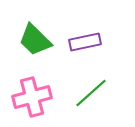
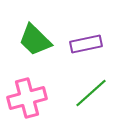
purple rectangle: moved 1 px right, 2 px down
pink cross: moved 5 px left, 1 px down
